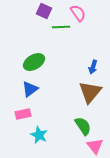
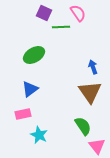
purple square: moved 2 px down
green ellipse: moved 7 px up
blue arrow: rotated 144 degrees clockwise
brown triangle: rotated 15 degrees counterclockwise
pink triangle: moved 2 px right
